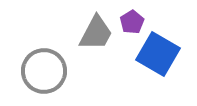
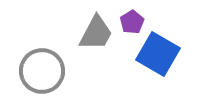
gray circle: moved 2 px left
